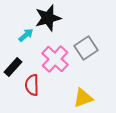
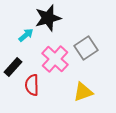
yellow triangle: moved 6 px up
